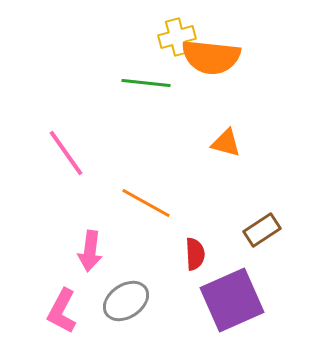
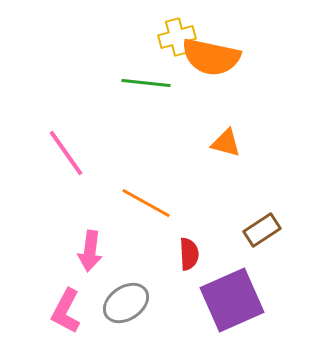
orange semicircle: rotated 6 degrees clockwise
red semicircle: moved 6 px left
gray ellipse: moved 2 px down
pink L-shape: moved 4 px right
